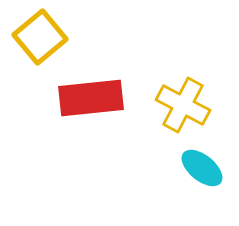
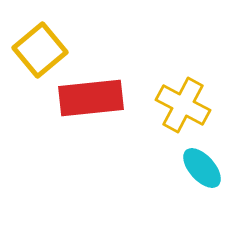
yellow square: moved 13 px down
cyan ellipse: rotated 9 degrees clockwise
